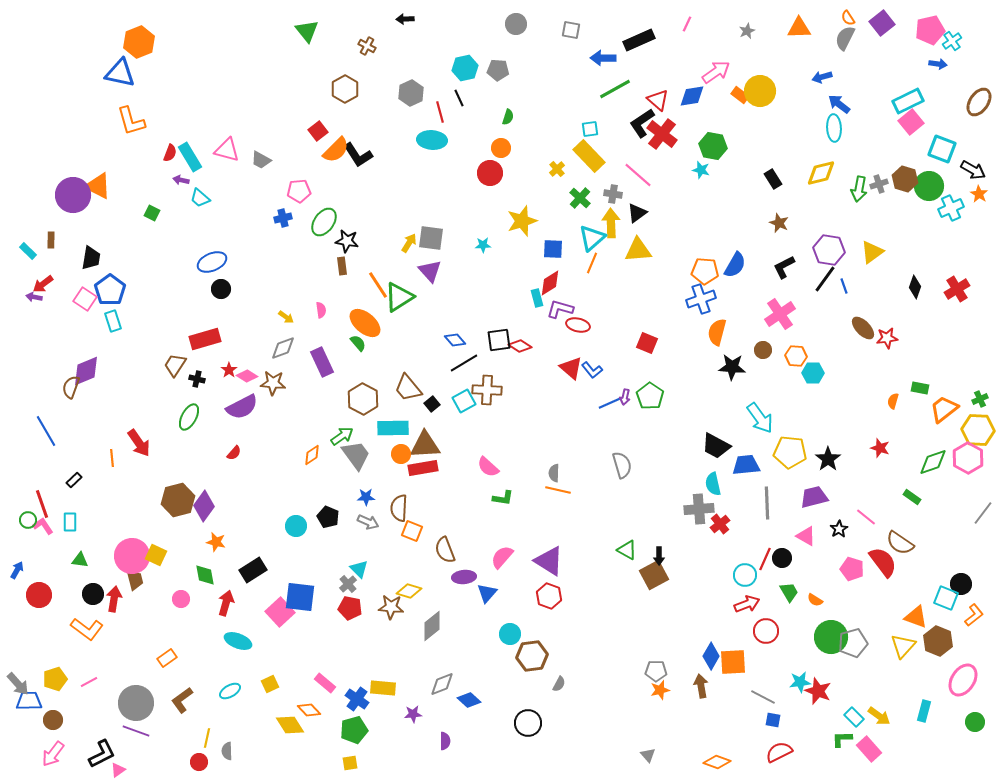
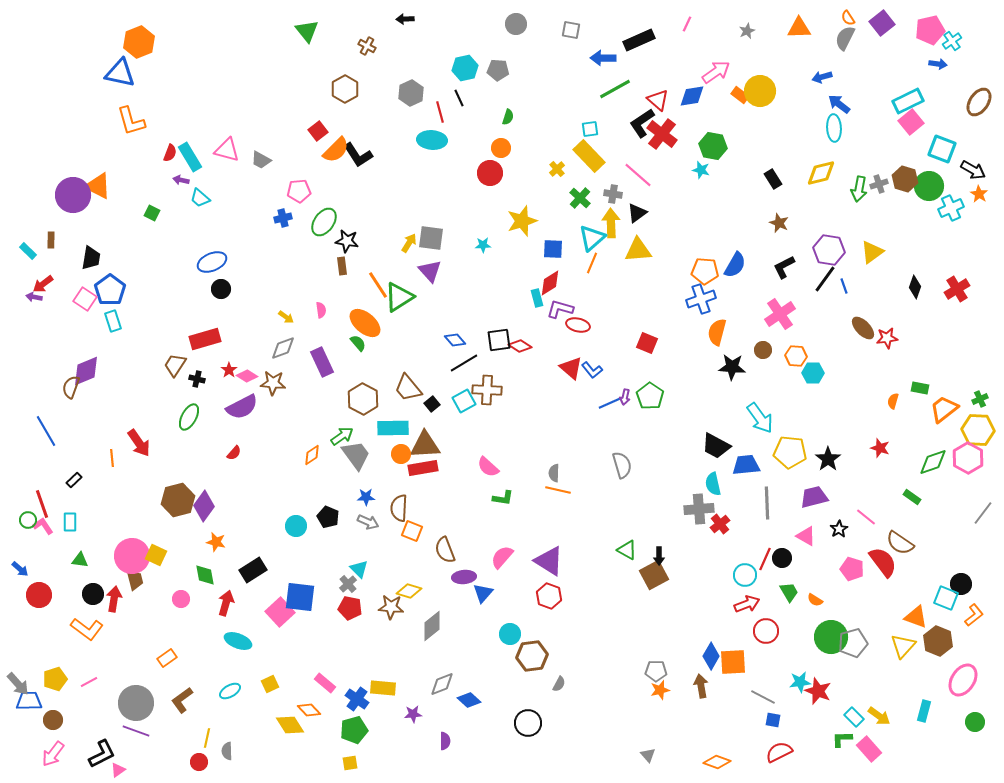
blue arrow at (17, 570): moved 3 px right, 1 px up; rotated 102 degrees clockwise
blue triangle at (487, 593): moved 4 px left
